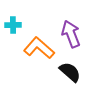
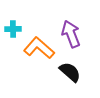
cyan cross: moved 4 px down
